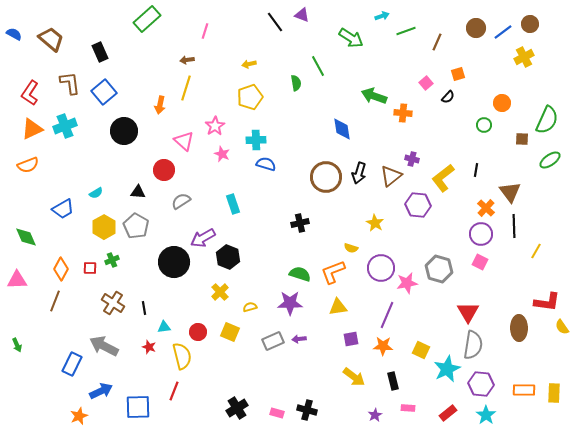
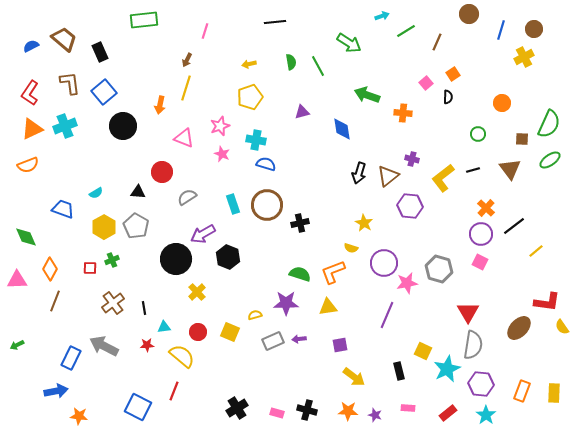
purple triangle at (302, 15): moved 97 px down; rotated 35 degrees counterclockwise
green rectangle at (147, 19): moved 3 px left, 1 px down; rotated 36 degrees clockwise
black line at (275, 22): rotated 60 degrees counterclockwise
brown circle at (530, 24): moved 4 px right, 5 px down
brown circle at (476, 28): moved 7 px left, 14 px up
green line at (406, 31): rotated 12 degrees counterclockwise
blue line at (503, 32): moved 2 px left, 2 px up; rotated 36 degrees counterclockwise
blue semicircle at (14, 34): moved 17 px right, 12 px down; rotated 56 degrees counterclockwise
green arrow at (351, 38): moved 2 px left, 5 px down
brown trapezoid at (51, 39): moved 13 px right
brown arrow at (187, 60): rotated 56 degrees counterclockwise
orange square at (458, 74): moved 5 px left; rotated 16 degrees counterclockwise
green semicircle at (296, 83): moved 5 px left, 21 px up
green arrow at (374, 96): moved 7 px left, 1 px up
black semicircle at (448, 97): rotated 40 degrees counterclockwise
green semicircle at (547, 120): moved 2 px right, 4 px down
green circle at (484, 125): moved 6 px left, 9 px down
pink star at (215, 126): moved 5 px right; rotated 12 degrees clockwise
black circle at (124, 131): moved 1 px left, 5 px up
cyan cross at (256, 140): rotated 12 degrees clockwise
pink triangle at (184, 141): moved 3 px up; rotated 20 degrees counterclockwise
red circle at (164, 170): moved 2 px left, 2 px down
black line at (476, 170): moved 3 px left; rotated 64 degrees clockwise
brown triangle at (391, 176): moved 3 px left
brown circle at (326, 177): moved 59 px left, 28 px down
brown triangle at (510, 192): moved 23 px up
gray semicircle at (181, 201): moved 6 px right, 4 px up
purple hexagon at (418, 205): moved 8 px left, 1 px down
blue trapezoid at (63, 209): rotated 130 degrees counterclockwise
yellow star at (375, 223): moved 11 px left
black line at (514, 226): rotated 55 degrees clockwise
purple arrow at (203, 238): moved 4 px up
yellow line at (536, 251): rotated 21 degrees clockwise
black circle at (174, 262): moved 2 px right, 3 px up
purple circle at (381, 268): moved 3 px right, 5 px up
orange diamond at (61, 269): moved 11 px left
yellow cross at (220, 292): moved 23 px left
brown cross at (113, 303): rotated 20 degrees clockwise
purple star at (290, 303): moved 4 px left
yellow semicircle at (250, 307): moved 5 px right, 8 px down
yellow triangle at (338, 307): moved 10 px left
brown ellipse at (519, 328): rotated 45 degrees clockwise
purple square at (351, 339): moved 11 px left, 6 px down
green arrow at (17, 345): rotated 88 degrees clockwise
orange star at (383, 346): moved 35 px left, 65 px down
red star at (149, 347): moved 2 px left, 2 px up; rotated 24 degrees counterclockwise
yellow square at (421, 350): moved 2 px right, 1 px down
yellow semicircle at (182, 356): rotated 36 degrees counterclockwise
blue rectangle at (72, 364): moved 1 px left, 6 px up
black rectangle at (393, 381): moved 6 px right, 10 px up
orange rectangle at (524, 390): moved 2 px left, 1 px down; rotated 70 degrees counterclockwise
blue arrow at (101, 391): moved 45 px left; rotated 15 degrees clockwise
blue square at (138, 407): rotated 28 degrees clockwise
purple star at (375, 415): rotated 24 degrees counterclockwise
orange star at (79, 416): rotated 30 degrees clockwise
